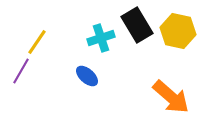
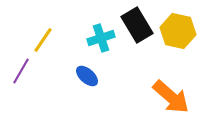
yellow line: moved 6 px right, 2 px up
